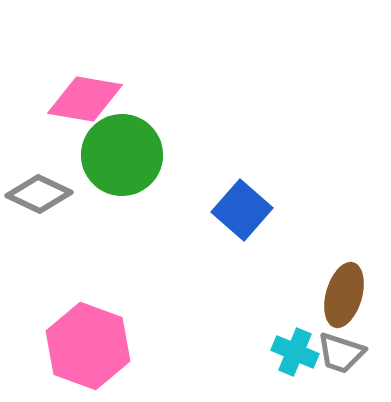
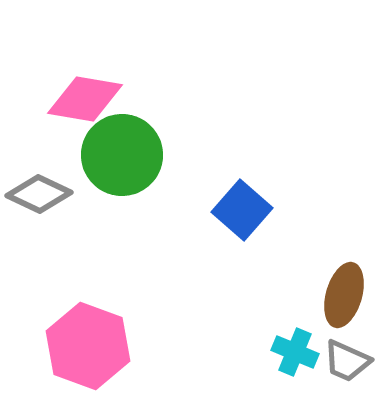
gray trapezoid: moved 6 px right, 8 px down; rotated 6 degrees clockwise
